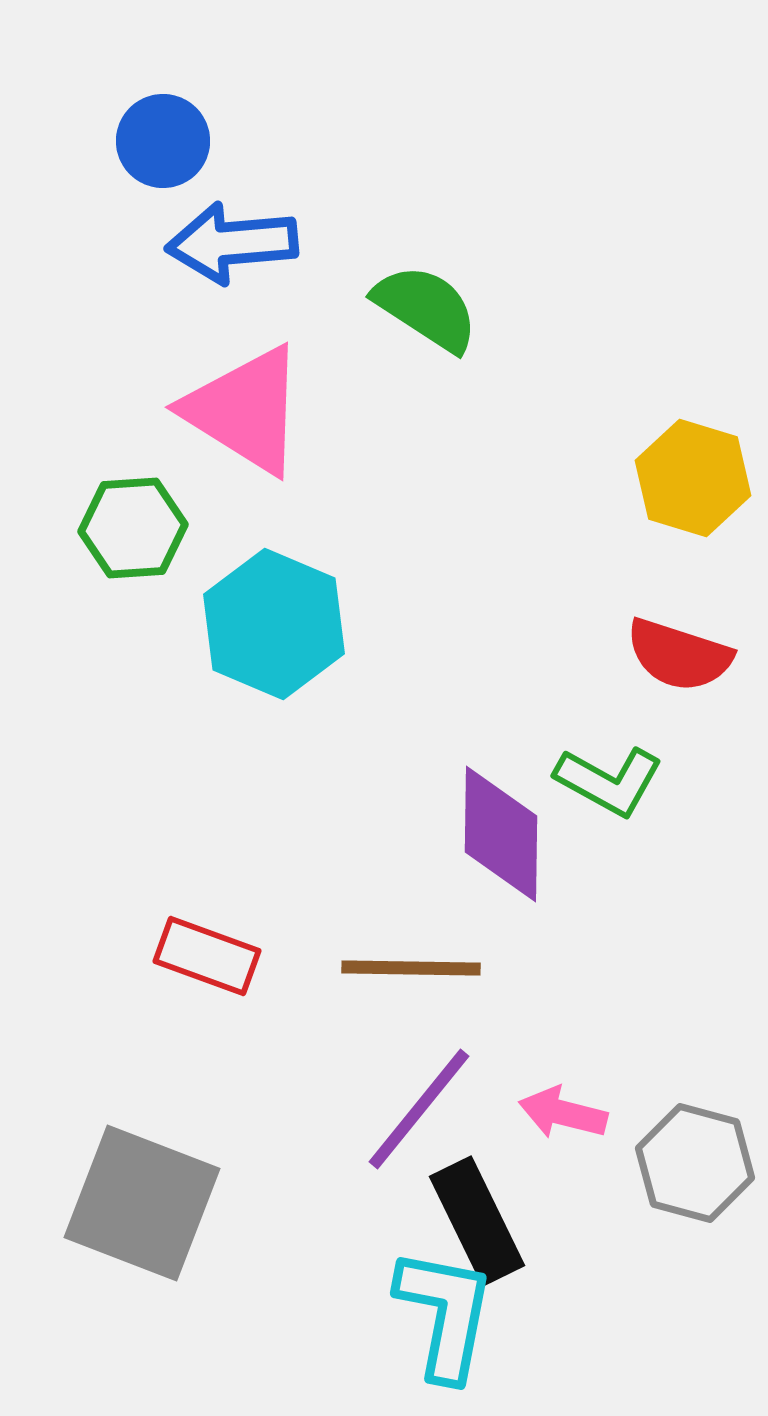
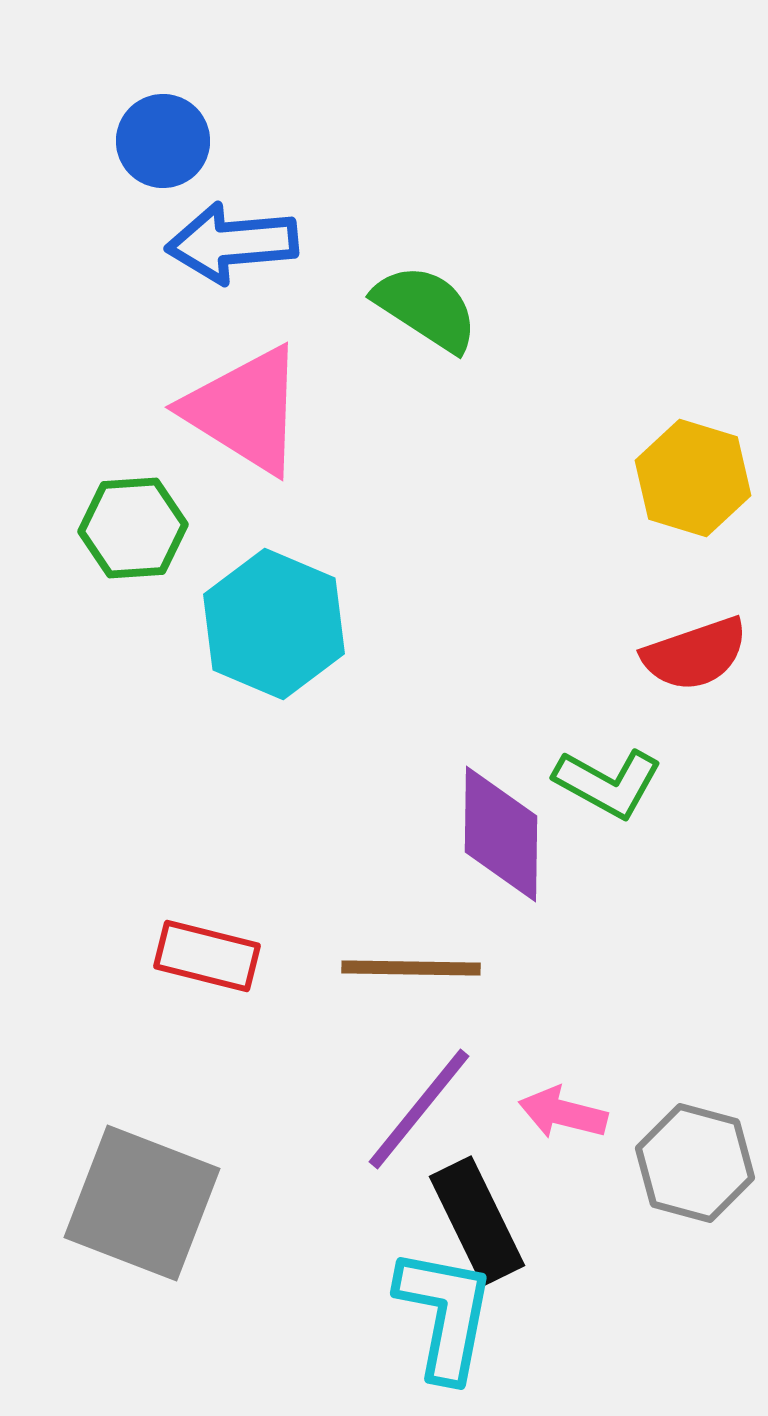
red semicircle: moved 16 px right, 1 px up; rotated 37 degrees counterclockwise
green L-shape: moved 1 px left, 2 px down
red rectangle: rotated 6 degrees counterclockwise
